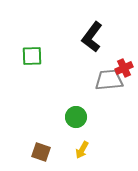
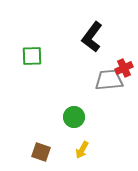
green circle: moved 2 px left
